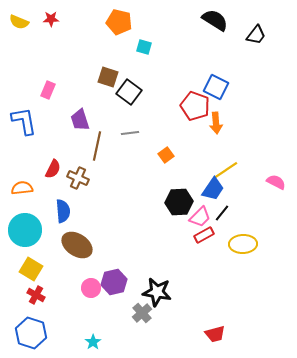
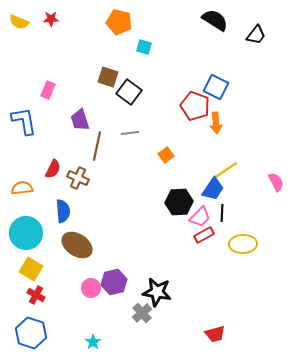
pink semicircle: rotated 36 degrees clockwise
black line: rotated 36 degrees counterclockwise
cyan circle: moved 1 px right, 3 px down
